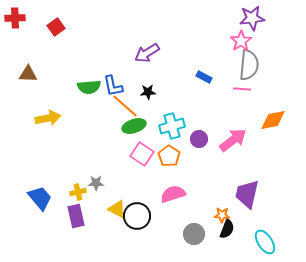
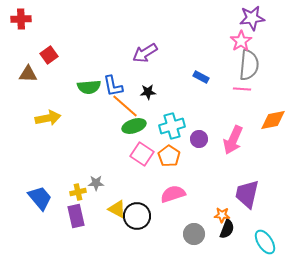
red cross: moved 6 px right, 1 px down
red square: moved 7 px left, 28 px down
purple arrow: moved 2 px left
blue rectangle: moved 3 px left
pink arrow: rotated 152 degrees clockwise
